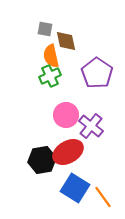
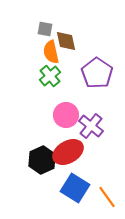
orange semicircle: moved 4 px up
green cross: rotated 15 degrees counterclockwise
black hexagon: rotated 16 degrees counterclockwise
orange line: moved 4 px right
